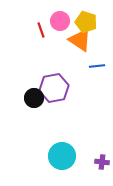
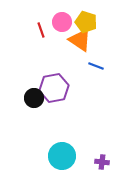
pink circle: moved 2 px right, 1 px down
blue line: moved 1 px left; rotated 28 degrees clockwise
